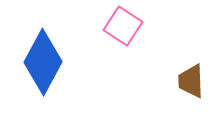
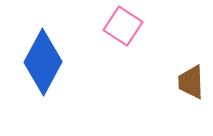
brown trapezoid: moved 1 px down
